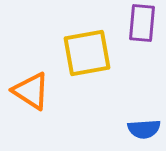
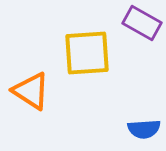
purple rectangle: rotated 66 degrees counterclockwise
yellow square: rotated 6 degrees clockwise
